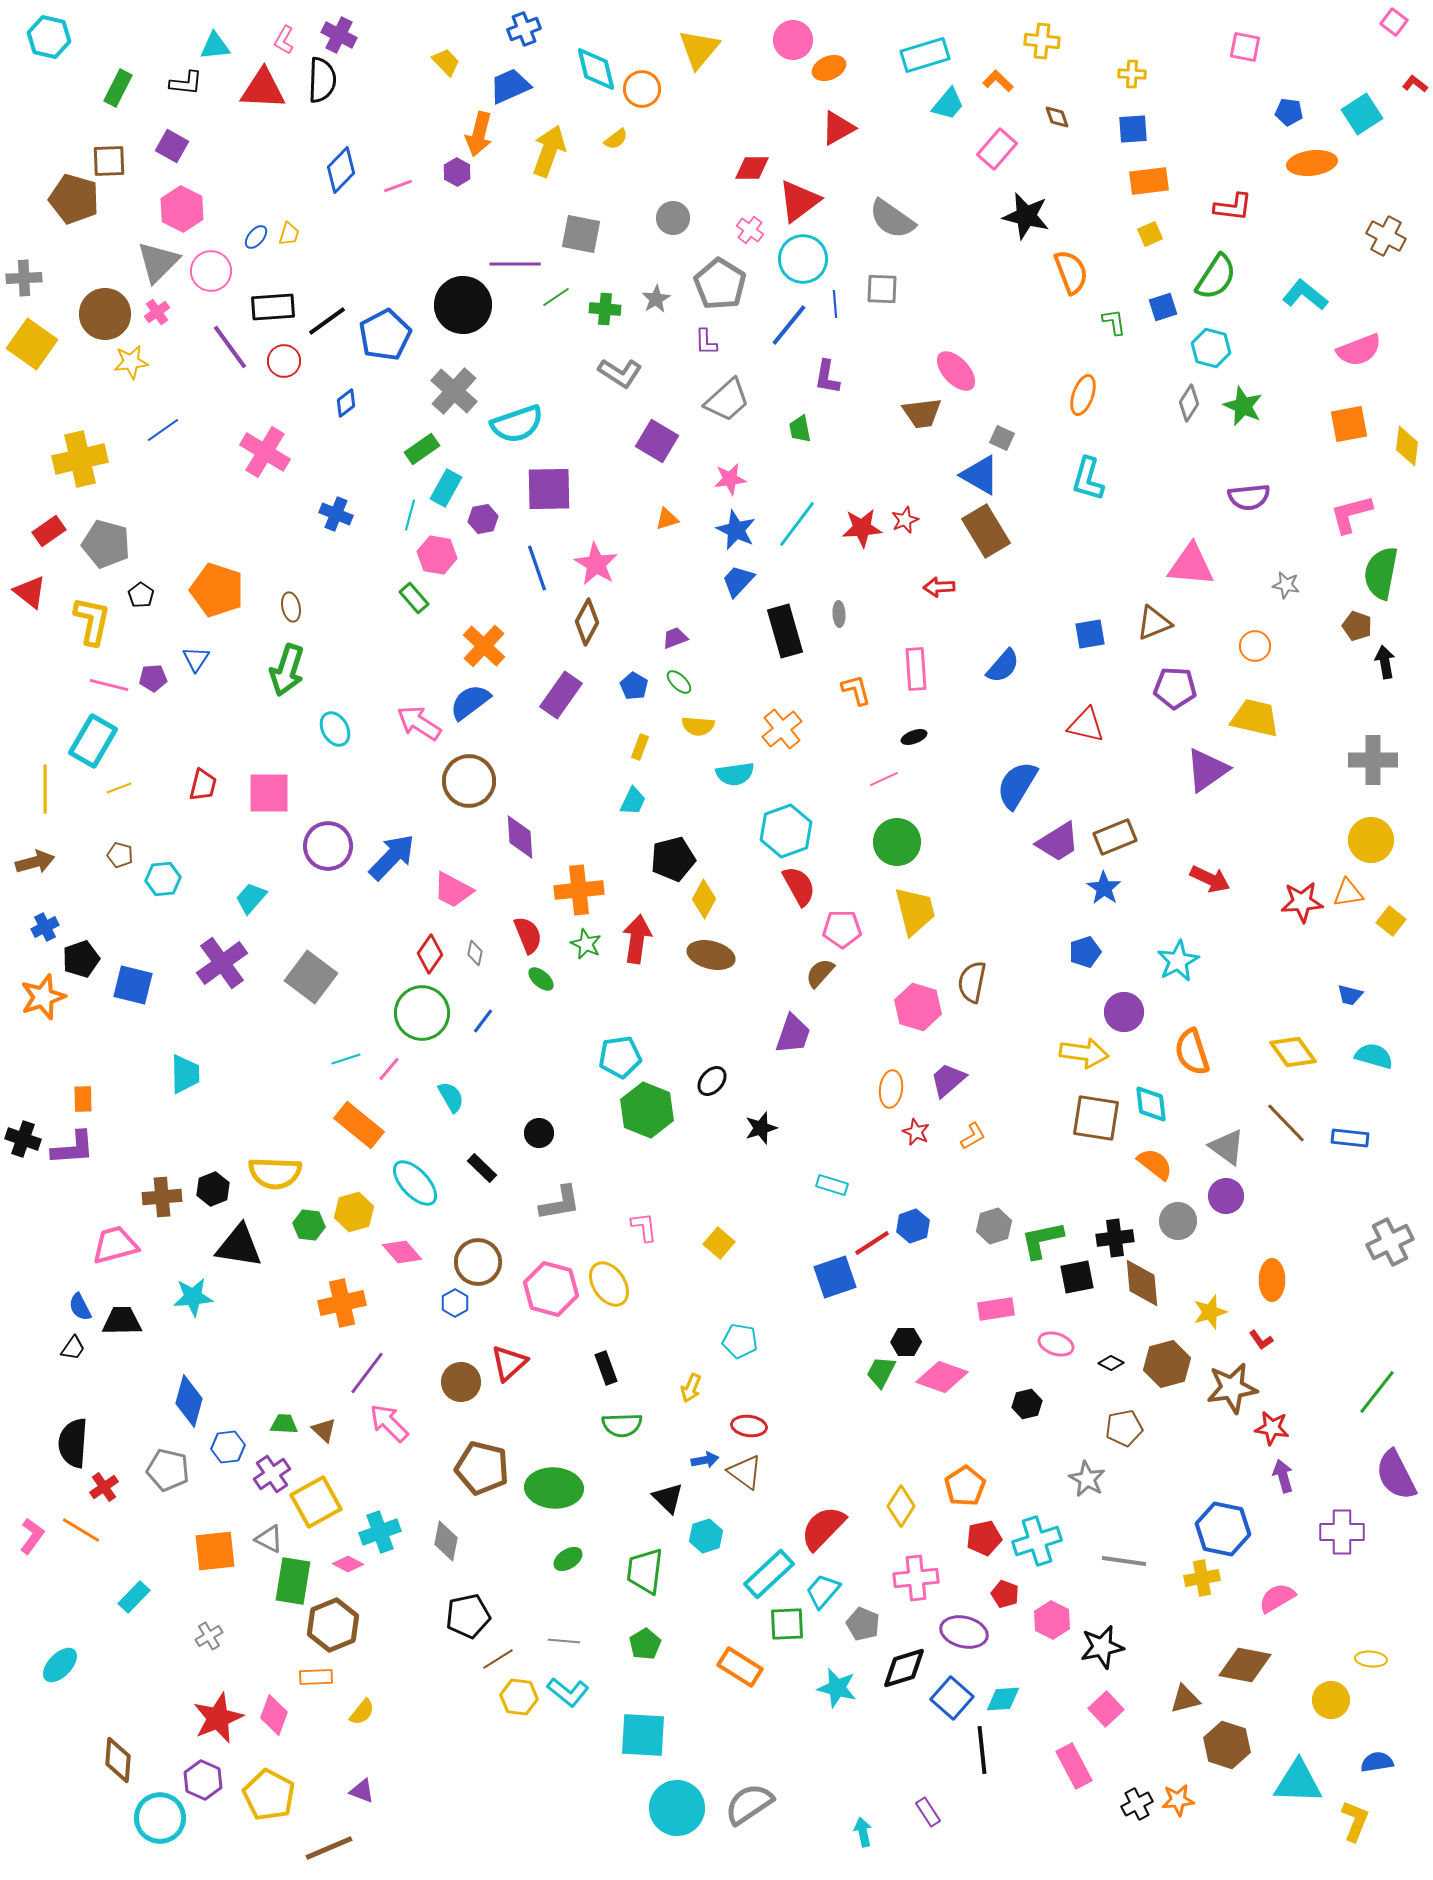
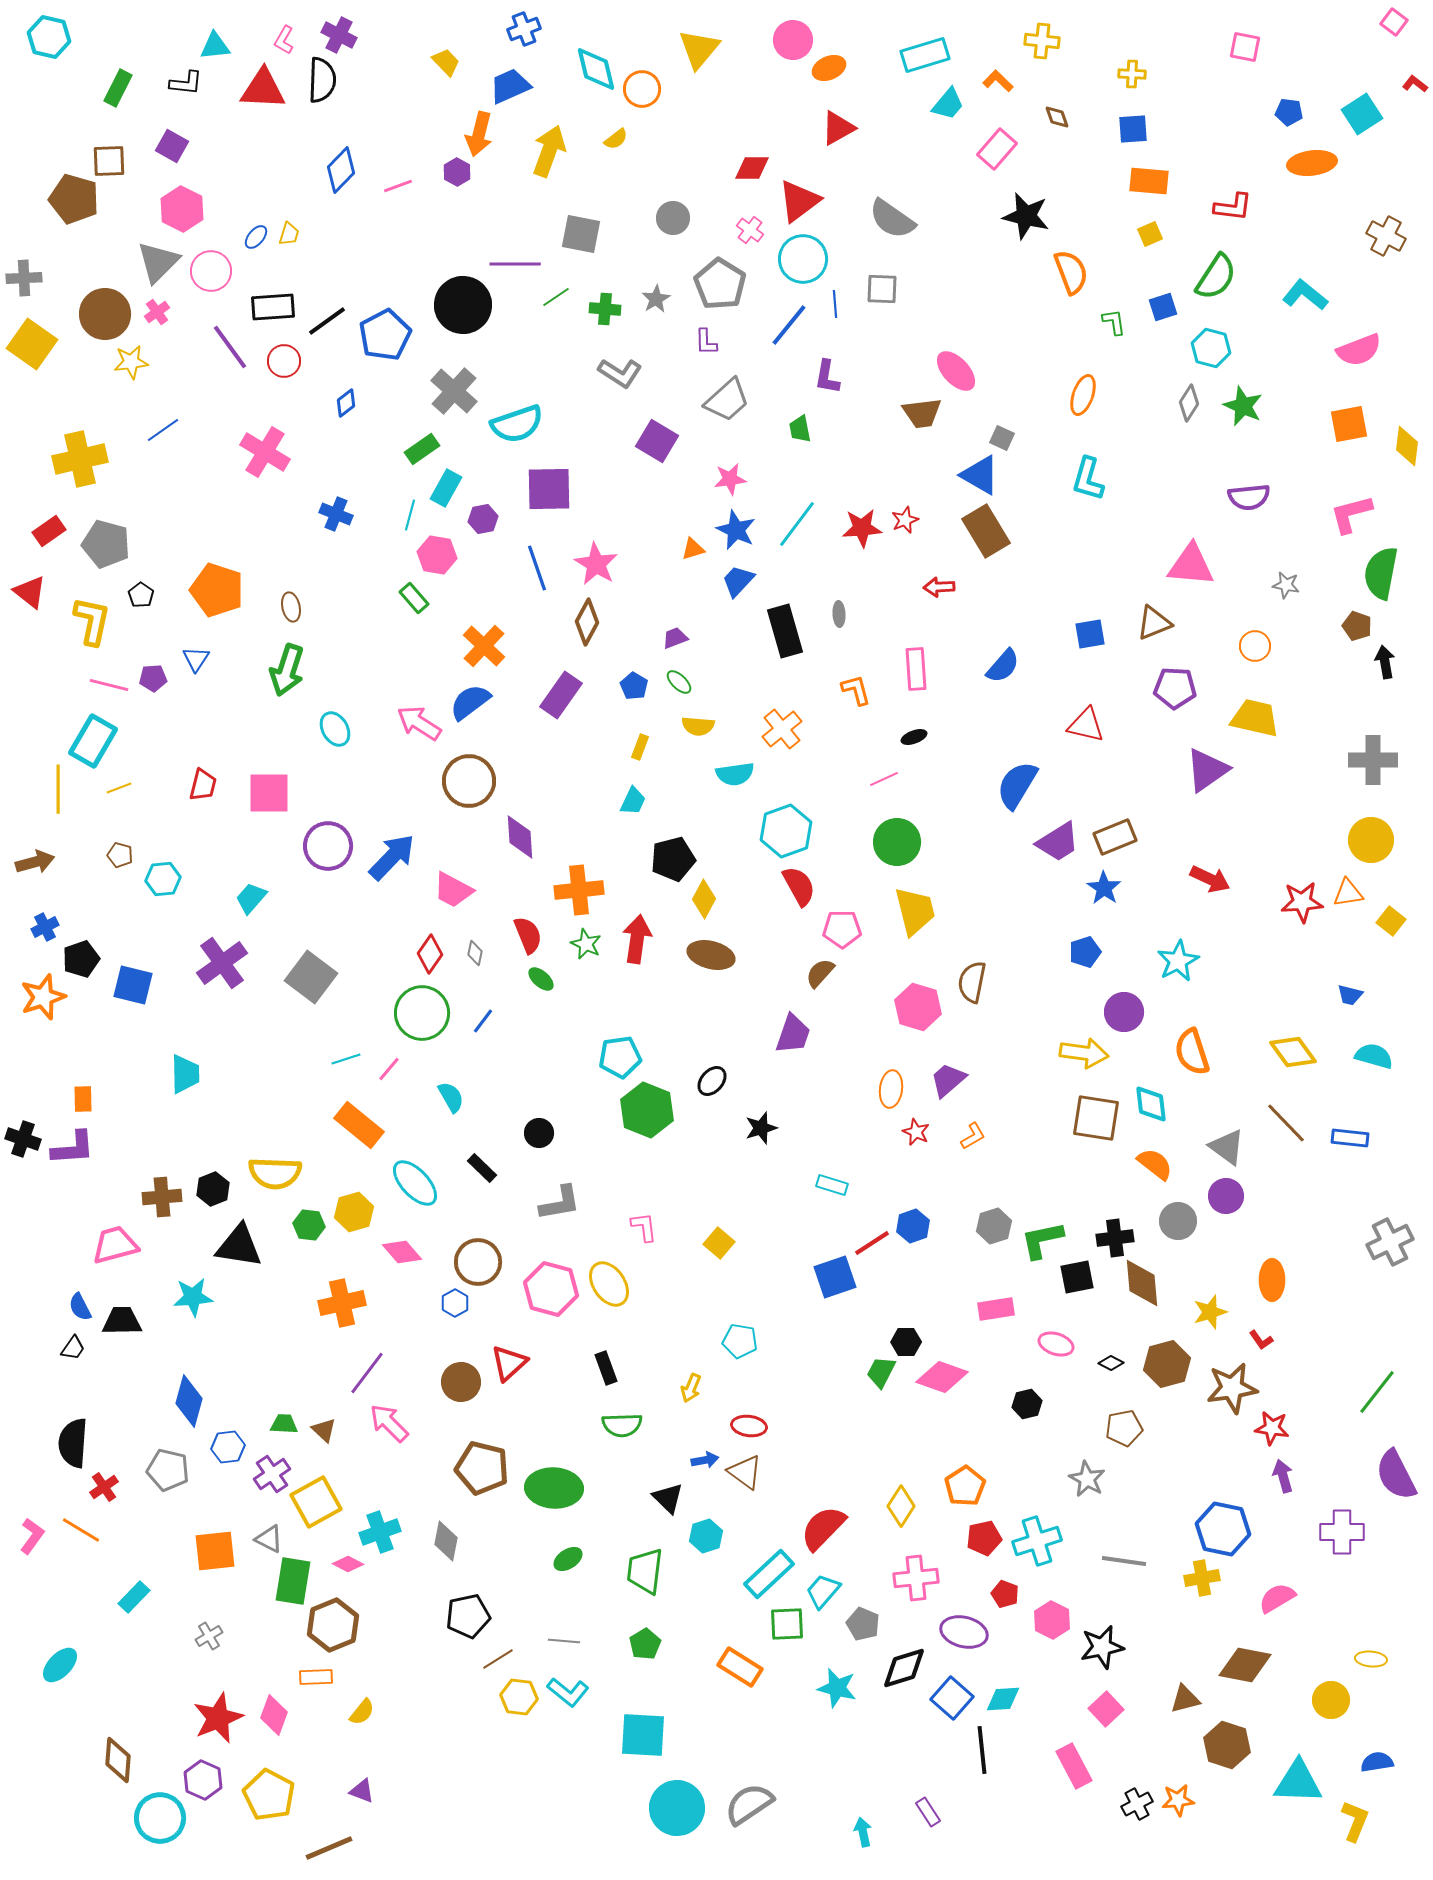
orange rectangle at (1149, 181): rotated 12 degrees clockwise
orange triangle at (667, 519): moved 26 px right, 30 px down
yellow line at (45, 789): moved 13 px right
